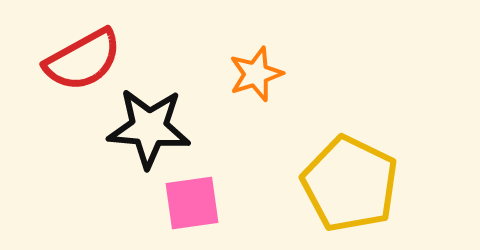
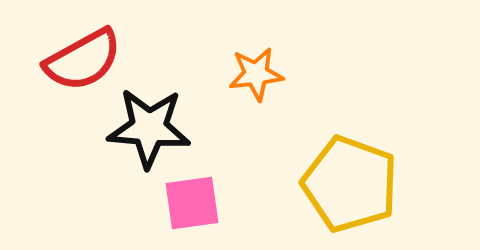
orange star: rotated 12 degrees clockwise
yellow pentagon: rotated 6 degrees counterclockwise
